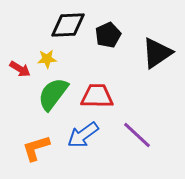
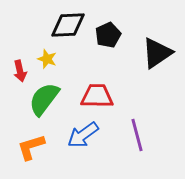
yellow star: rotated 24 degrees clockwise
red arrow: moved 2 px down; rotated 45 degrees clockwise
green semicircle: moved 9 px left, 5 px down
purple line: rotated 32 degrees clockwise
orange L-shape: moved 5 px left, 1 px up
